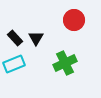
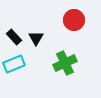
black rectangle: moved 1 px left, 1 px up
